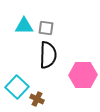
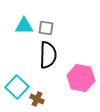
pink hexagon: moved 2 px left, 3 px down; rotated 12 degrees clockwise
